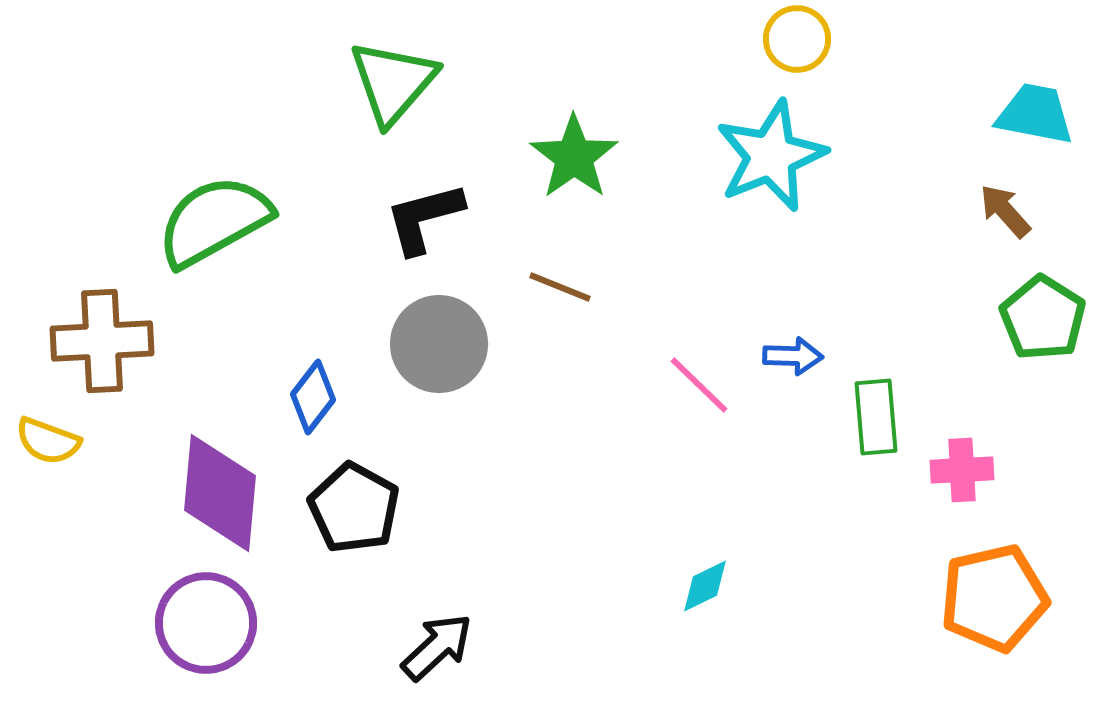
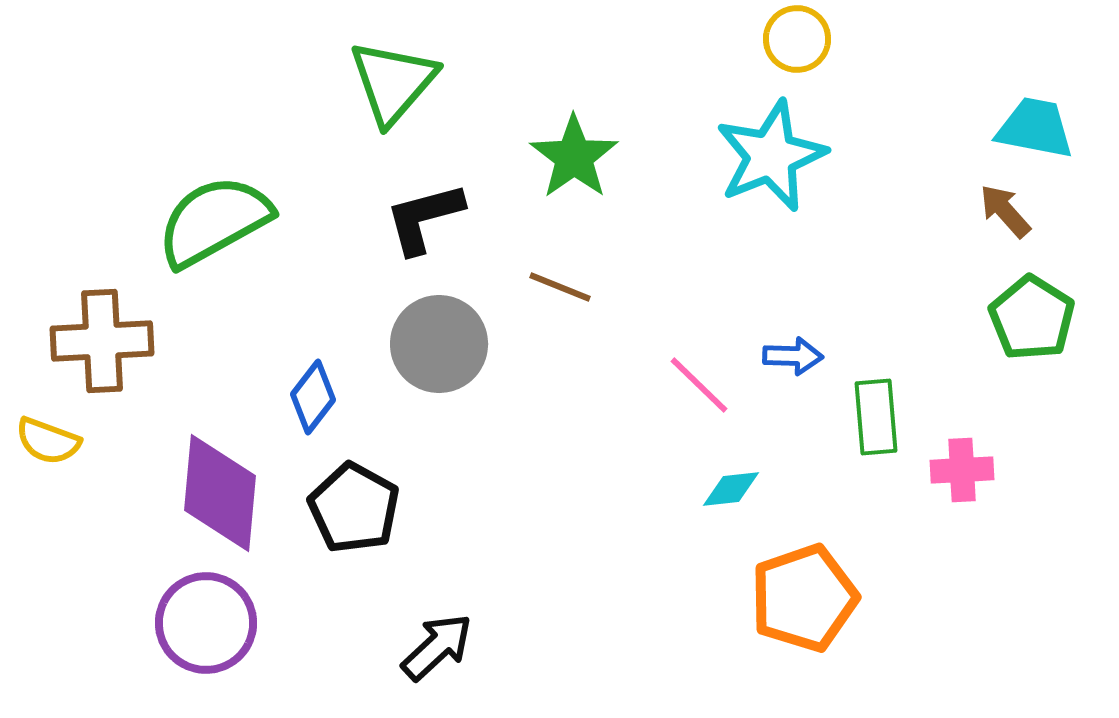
cyan trapezoid: moved 14 px down
green pentagon: moved 11 px left
cyan diamond: moved 26 px right, 97 px up; rotated 20 degrees clockwise
orange pentagon: moved 190 px left; rotated 6 degrees counterclockwise
